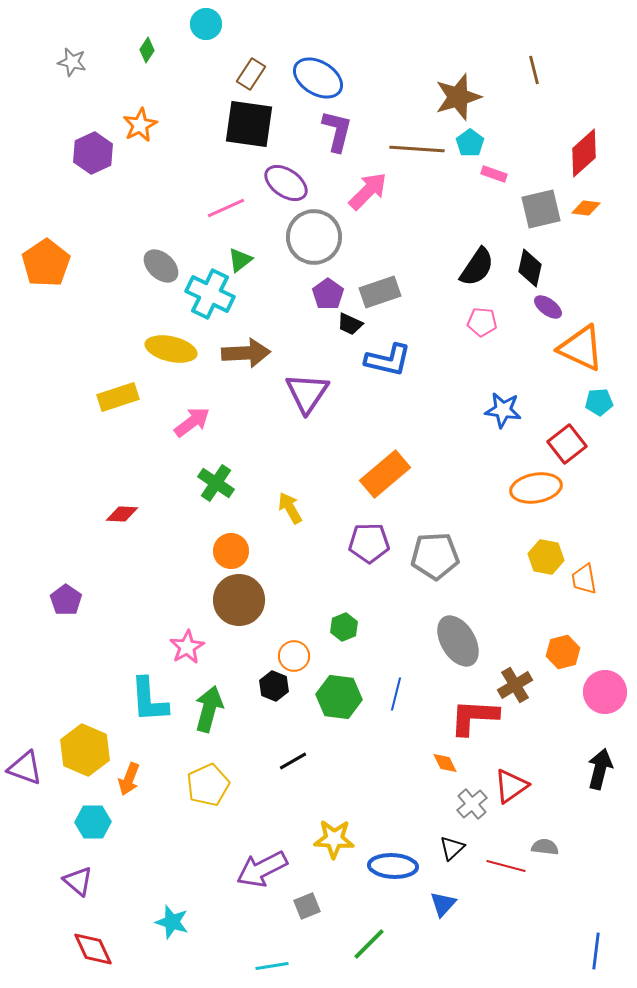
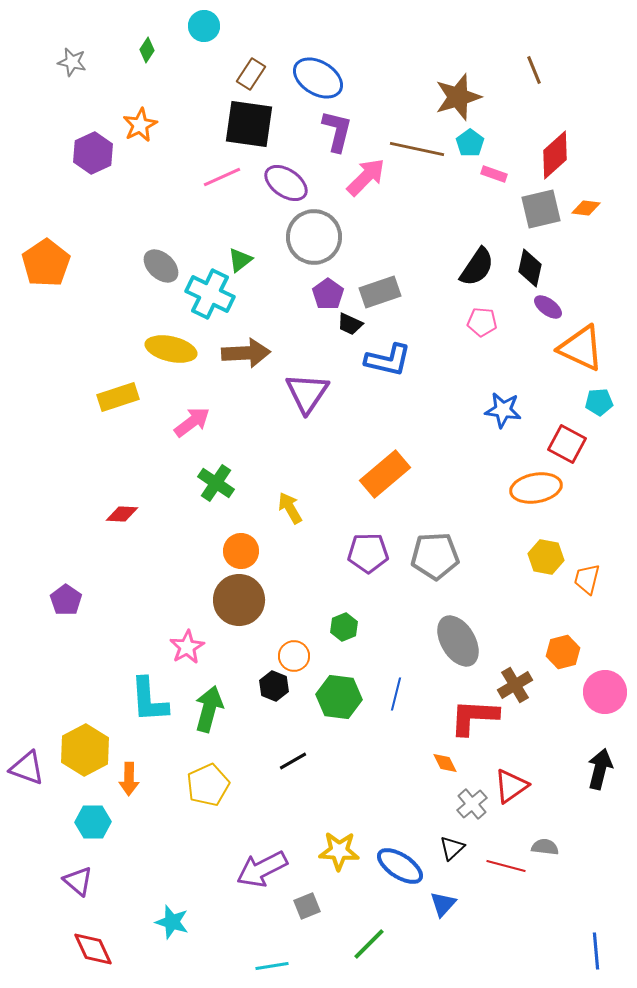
cyan circle at (206, 24): moved 2 px left, 2 px down
brown line at (534, 70): rotated 8 degrees counterclockwise
brown line at (417, 149): rotated 8 degrees clockwise
red diamond at (584, 153): moved 29 px left, 2 px down
pink arrow at (368, 191): moved 2 px left, 14 px up
pink line at (226, 208): moved 4 px left, 31 px up
red square at (567, 444): rotated 24 degrees counterclockwise
purple pentagon at (369, 543): moved 1 px left, 10 px down
orange circle at (231, 551): moved 10 px right
orange trapezoid at (584, 579): moved 3 px right; rotated 24 degrees clockwise
yellow hexagon at (85, 750): rotated 9 degrees clockwise
purple triangle at (25, 768): moved 2 px right
orange arrow at (129, 779): rotated 20 degrees counterclockwise
yellow star at (334, 839): moved 5 px right, 12 px down
blue ellipse at (393, 866): moved 7 px right; rotated 30 degrees clockwise
blue line at (596, 951): rotated 12 degrees counterclockwise
